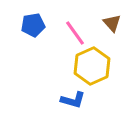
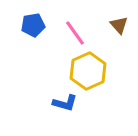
brown triangle: moved 7 px right, 2 px down
yellow hexagon: moved 4 px left, 5 px down
blue L-shape: moved 8 px left, 3 px down
